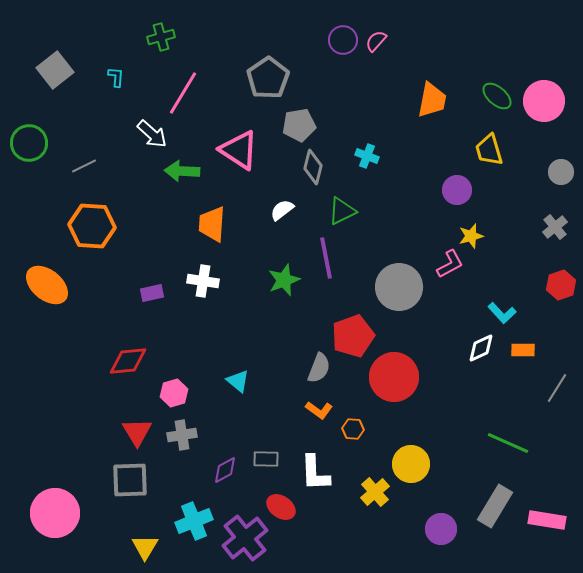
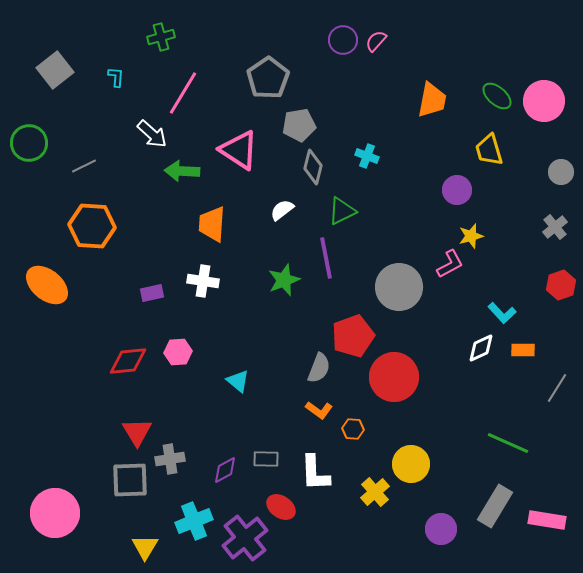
pink hexagon at (174, 393): moved 4 px right, 41 px up; rotated 12 degrees clockwise
gray cross at (182, 435): moved 12 px left, 24 px down
